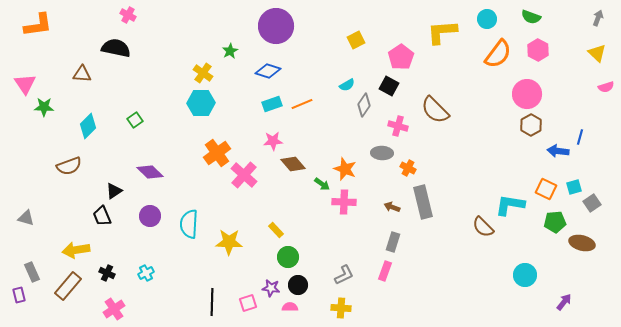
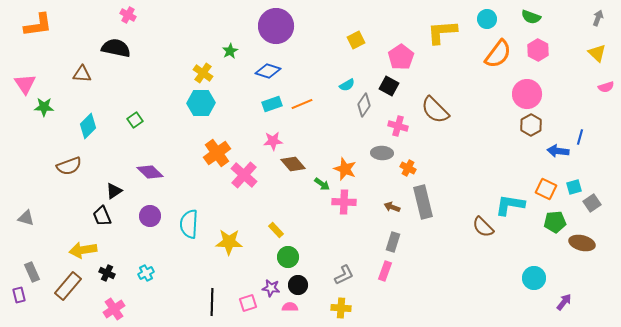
yellow arrow at (76, 250): moved 7 px right
cyan circle at (525, 275): moved 9 px right, 3 px down
